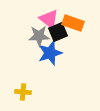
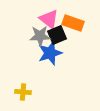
black square: moved 1 px left, 3 px down
gray star: moved 1 px right
